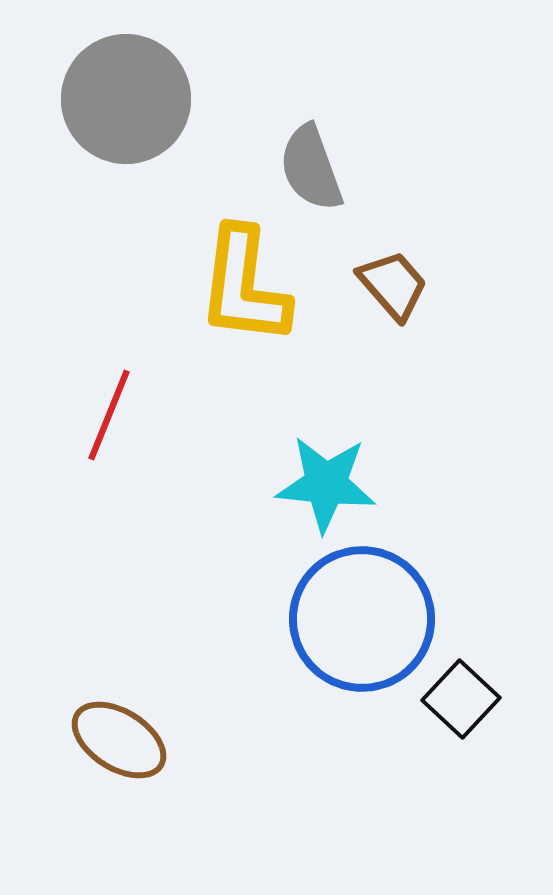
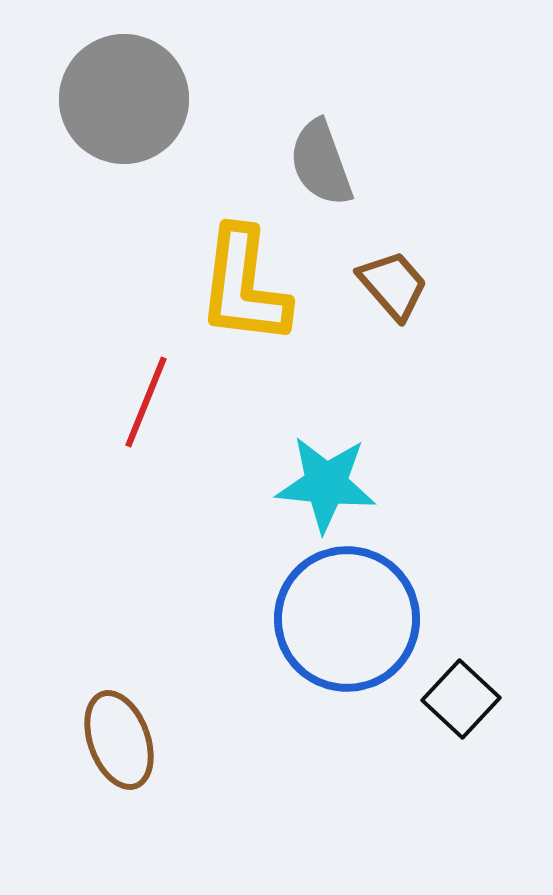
gray circle: moved 2 px left
gray semicircle: moved 10 px right, 5 px up
red line: moved 37 px right, 13 px up
blue circle: moved 15 px left
brown ellipse: rotated 38 degrees clockwise
